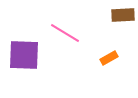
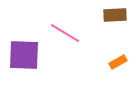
brown rectangle: moved 8 px left
orange rectangle: moved 9 px right, 4 px down
